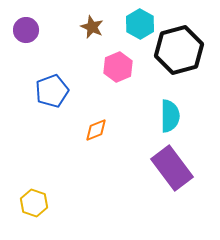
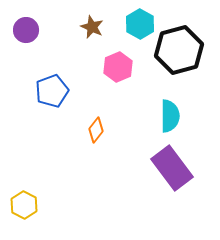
orange diamond: rotated 30 degrees counterclockwise
yellow hexagon: moved 10 px left, 2 px down; rotated 8 degrees clockwise
